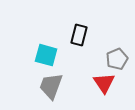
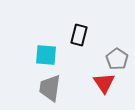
cyan square: rotated 10 degrees counterclockwise
gray pentagon: rotated 15 degrees counterclockwise
gray trapezoid: moved 1 px left, 2 px down; rotated 12 degrees counterclockwise
